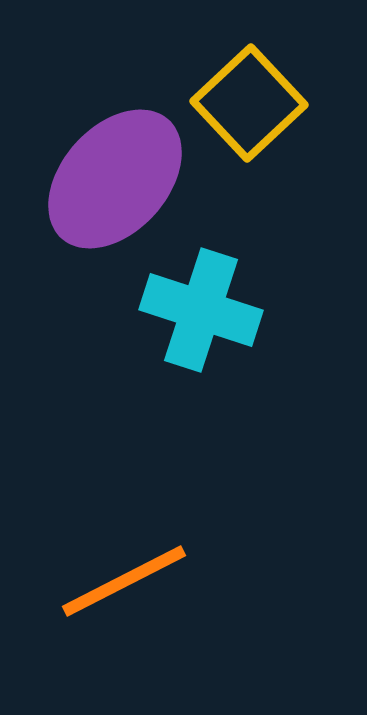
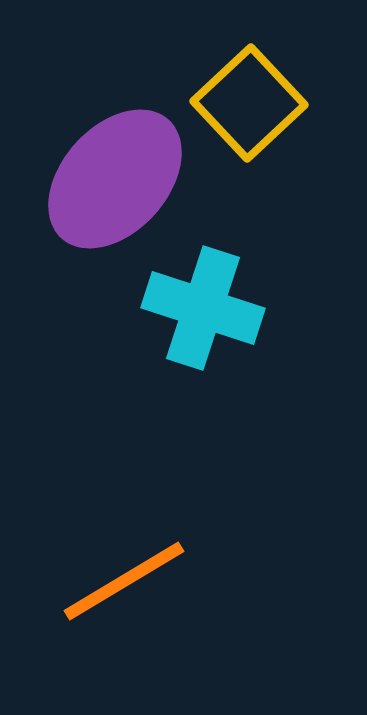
cyan cross: moved 2 px right, 2 px up
orange line: rotated 4 degrees counterclockwise
